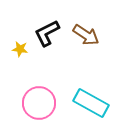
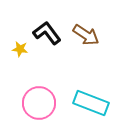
black L-shape: rotated 80 degrees clockwise
cyan rectangle: rotated 8 degrees counterclockwise
